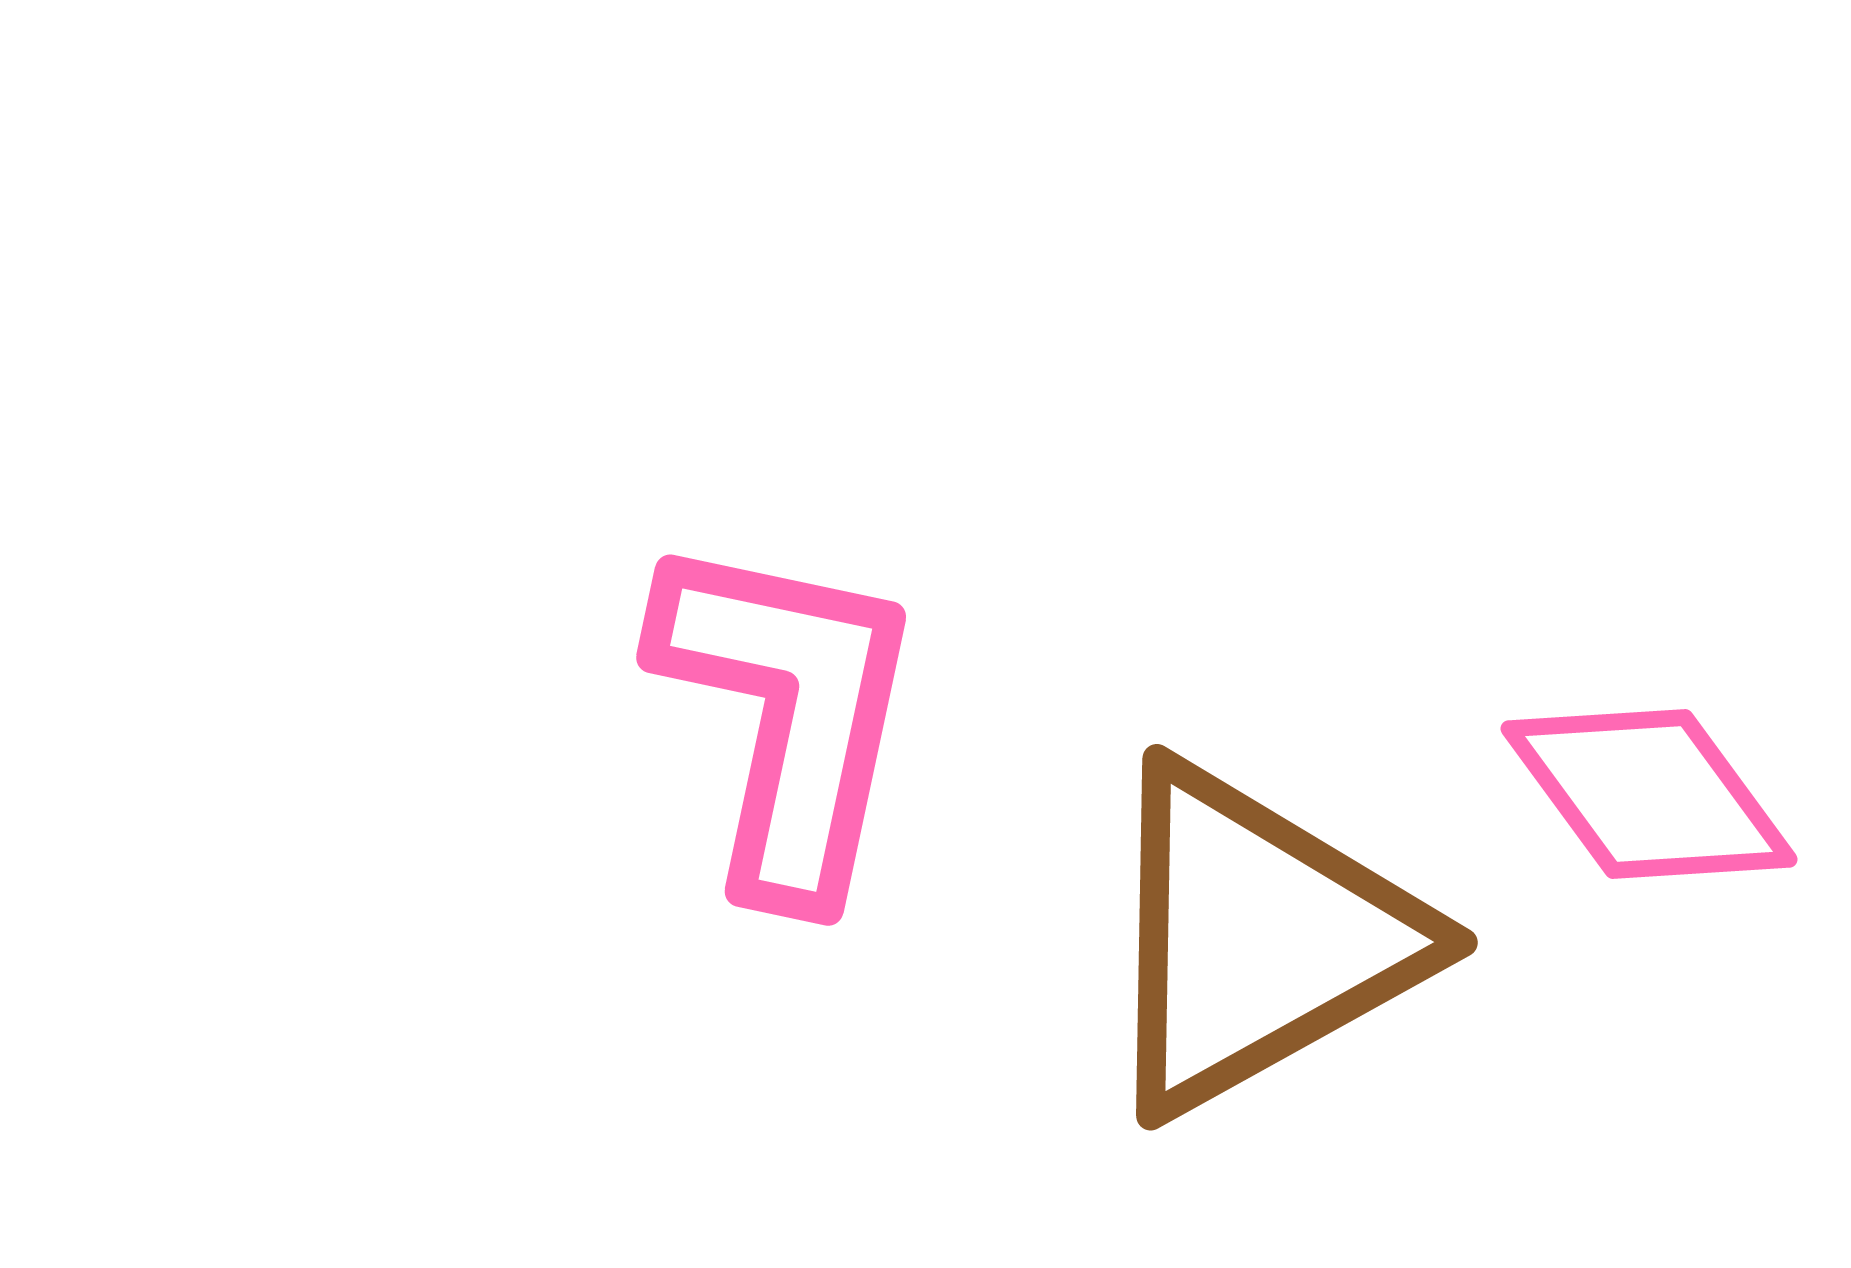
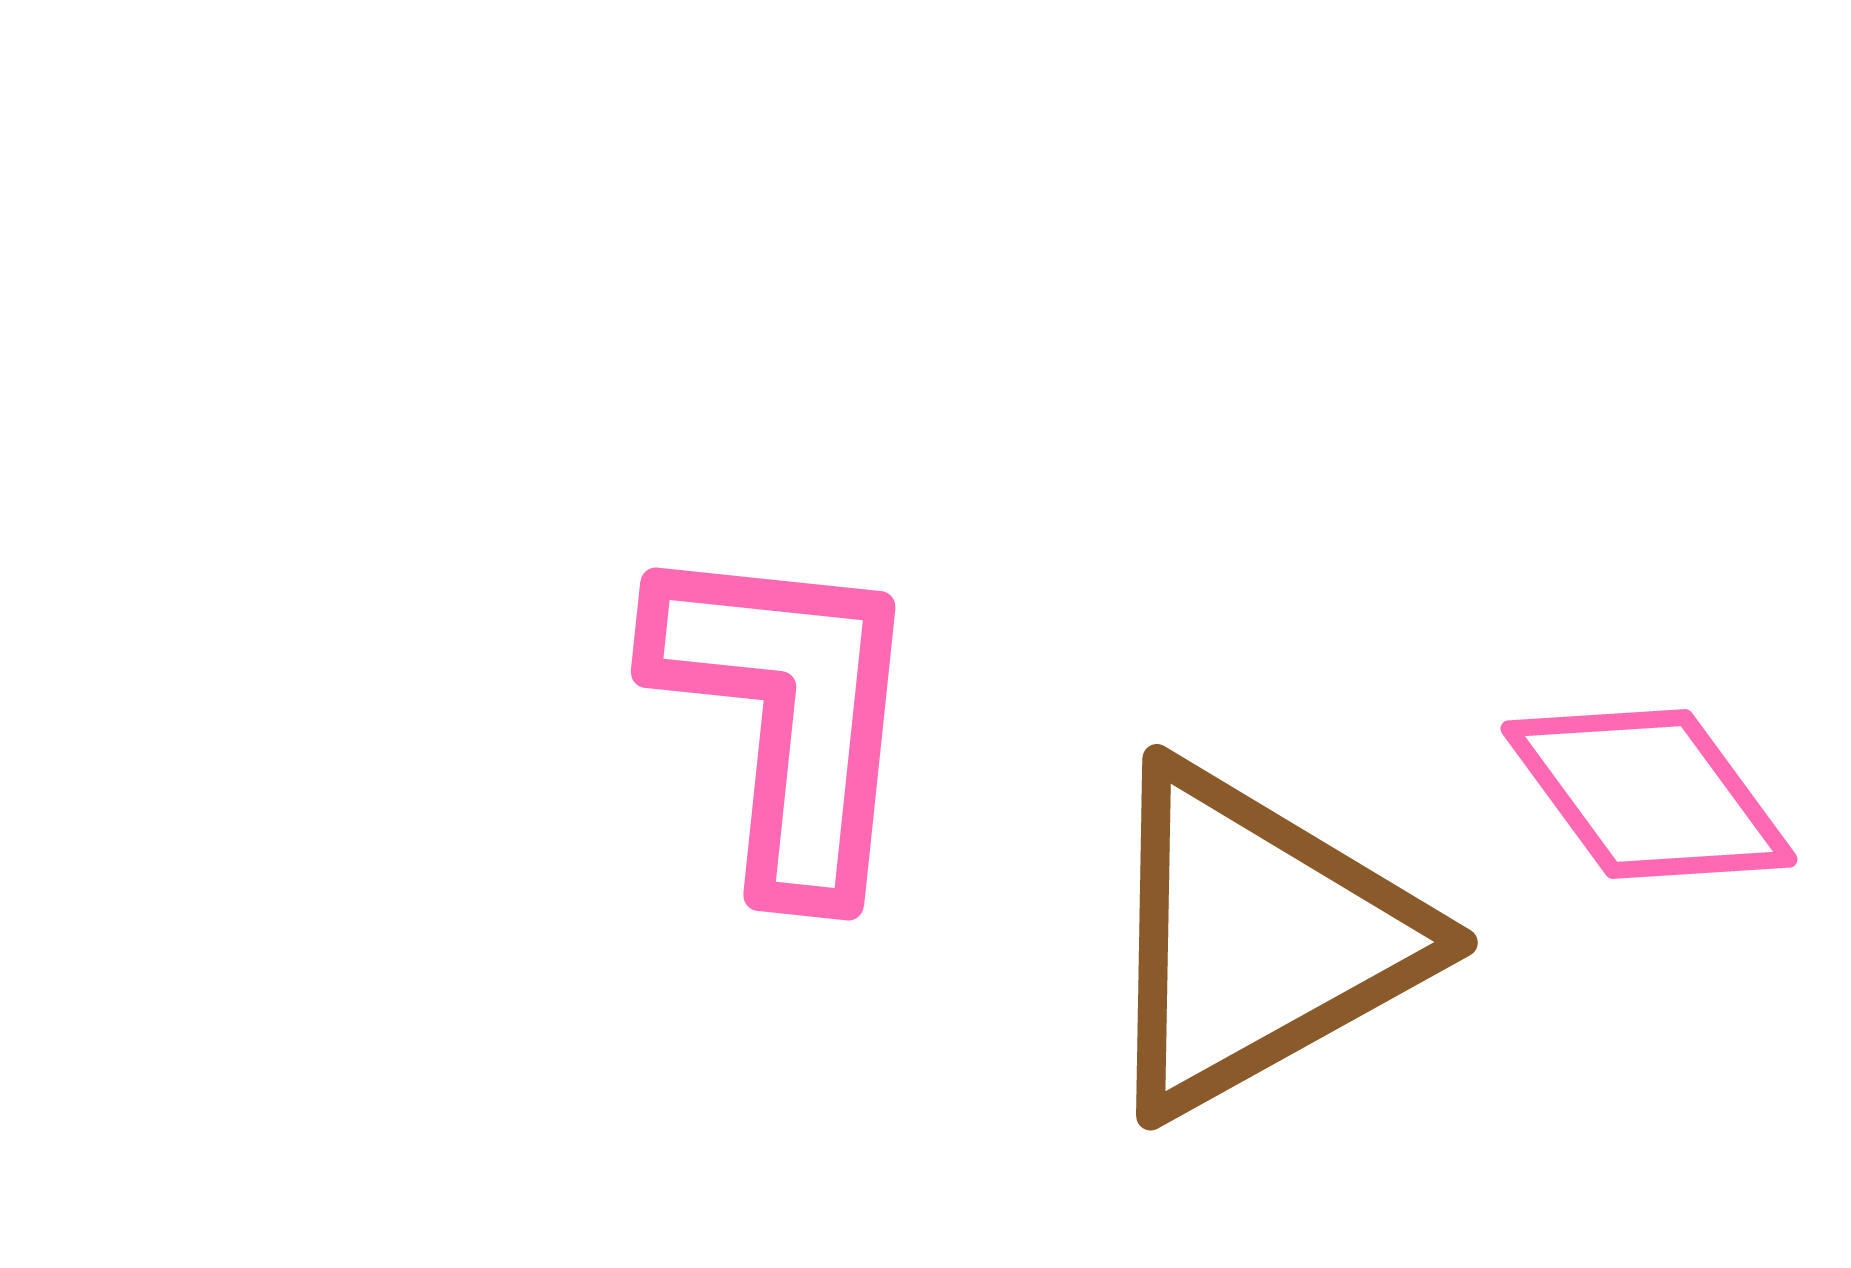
pink L-shape: rotated 6 degrees counterclockwise
